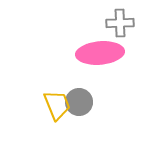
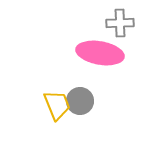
pink ellipse: rotated 15 degrees clockwise
gray circle: moved 1 px right, 1 px up
